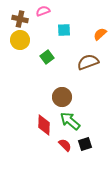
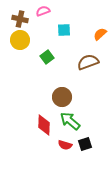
red semicircle: rotated 152 degrees clockwise
